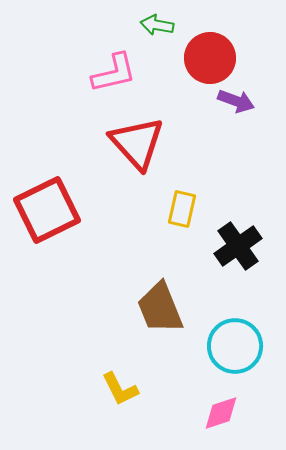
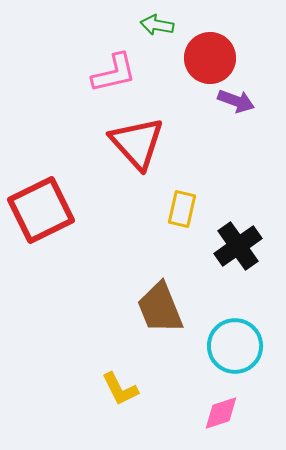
red square: moved 6 px left
